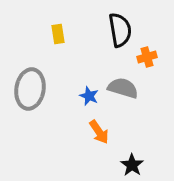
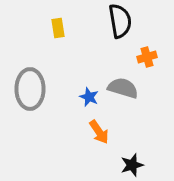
black semicircle: moved 9 px up
yellow rectangle: moved 6 px up
gray ellipse: rotated 9 degrees counterclockwise
blue star: moved 1 px down
black star: rotated 20 degrees clockwise
